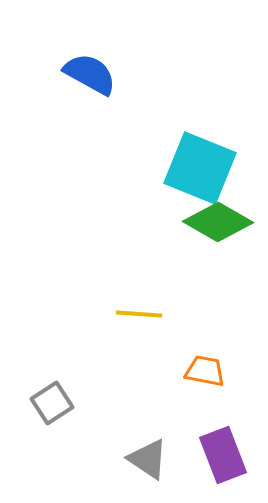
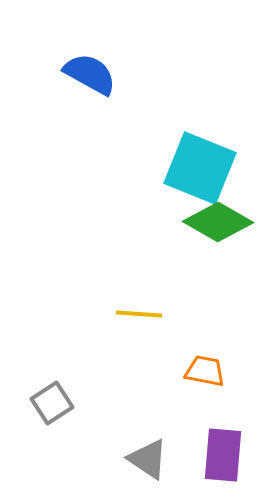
purple rectangle: rotated 26 degrees clockwise
